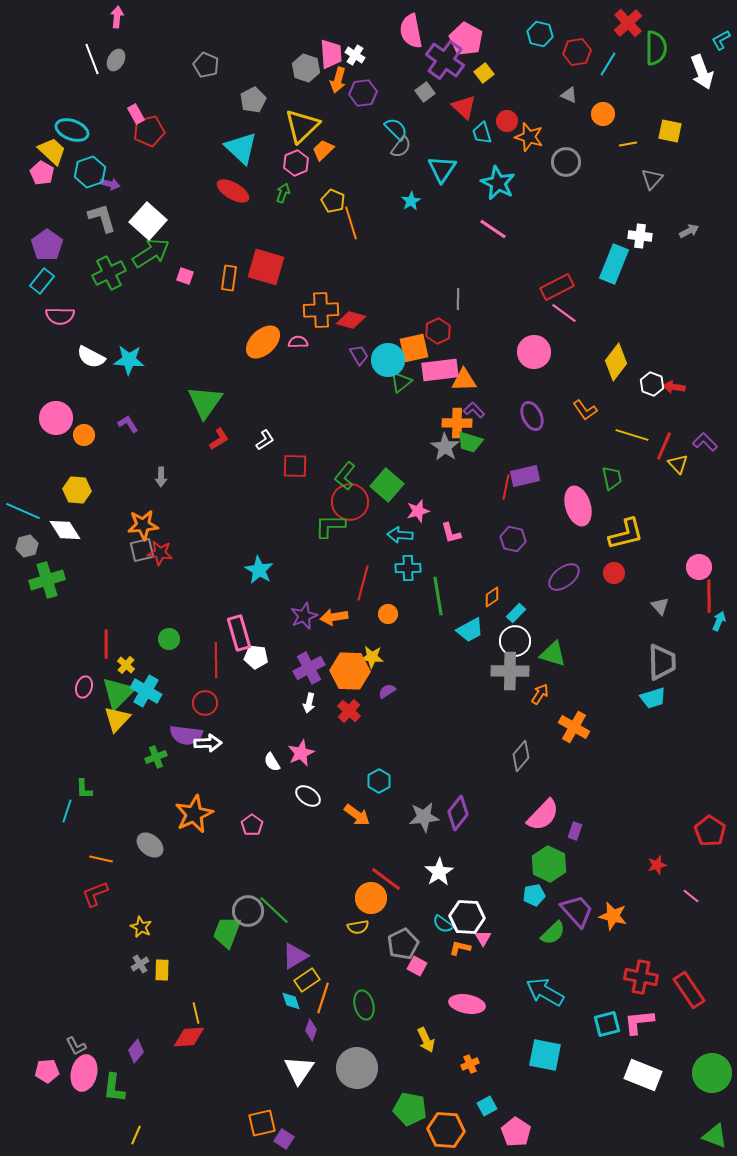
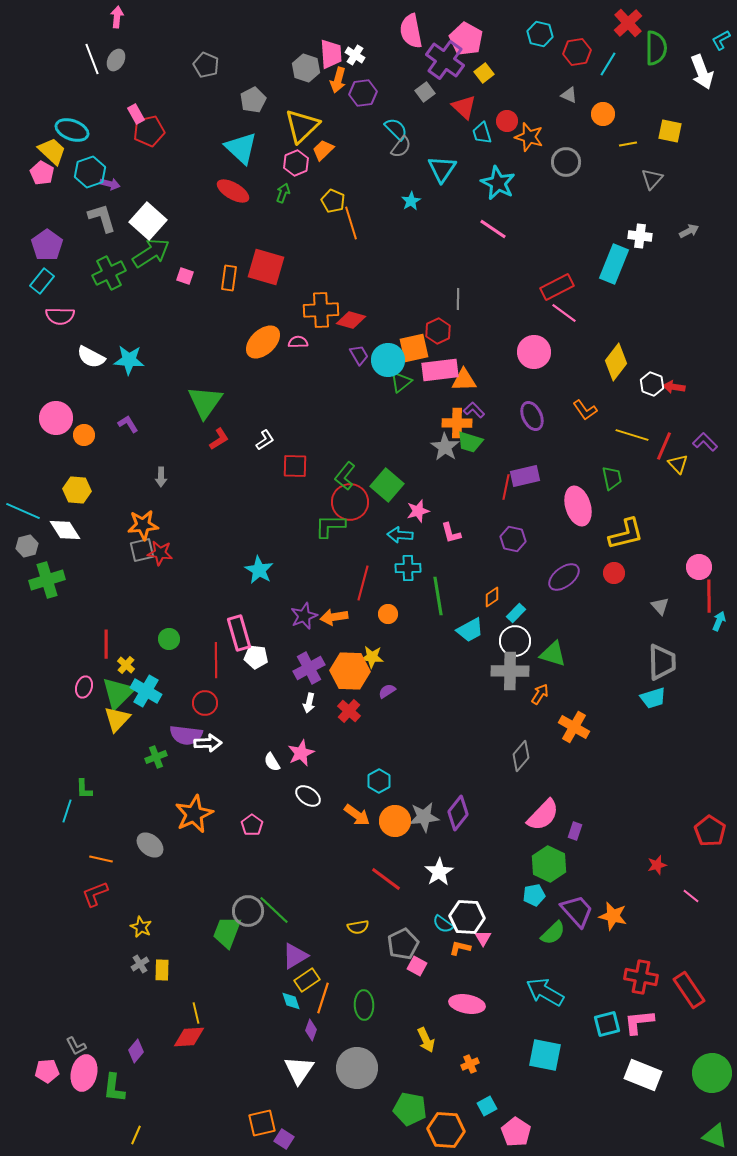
orange circle at (371, 898): moved 24 px right, 77 px up
green ellipse at (364, 1005): rotated 12 degrees clockwise
